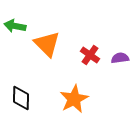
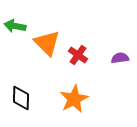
orange triangle: moved 1 px up
red cross: moved 12 px left
